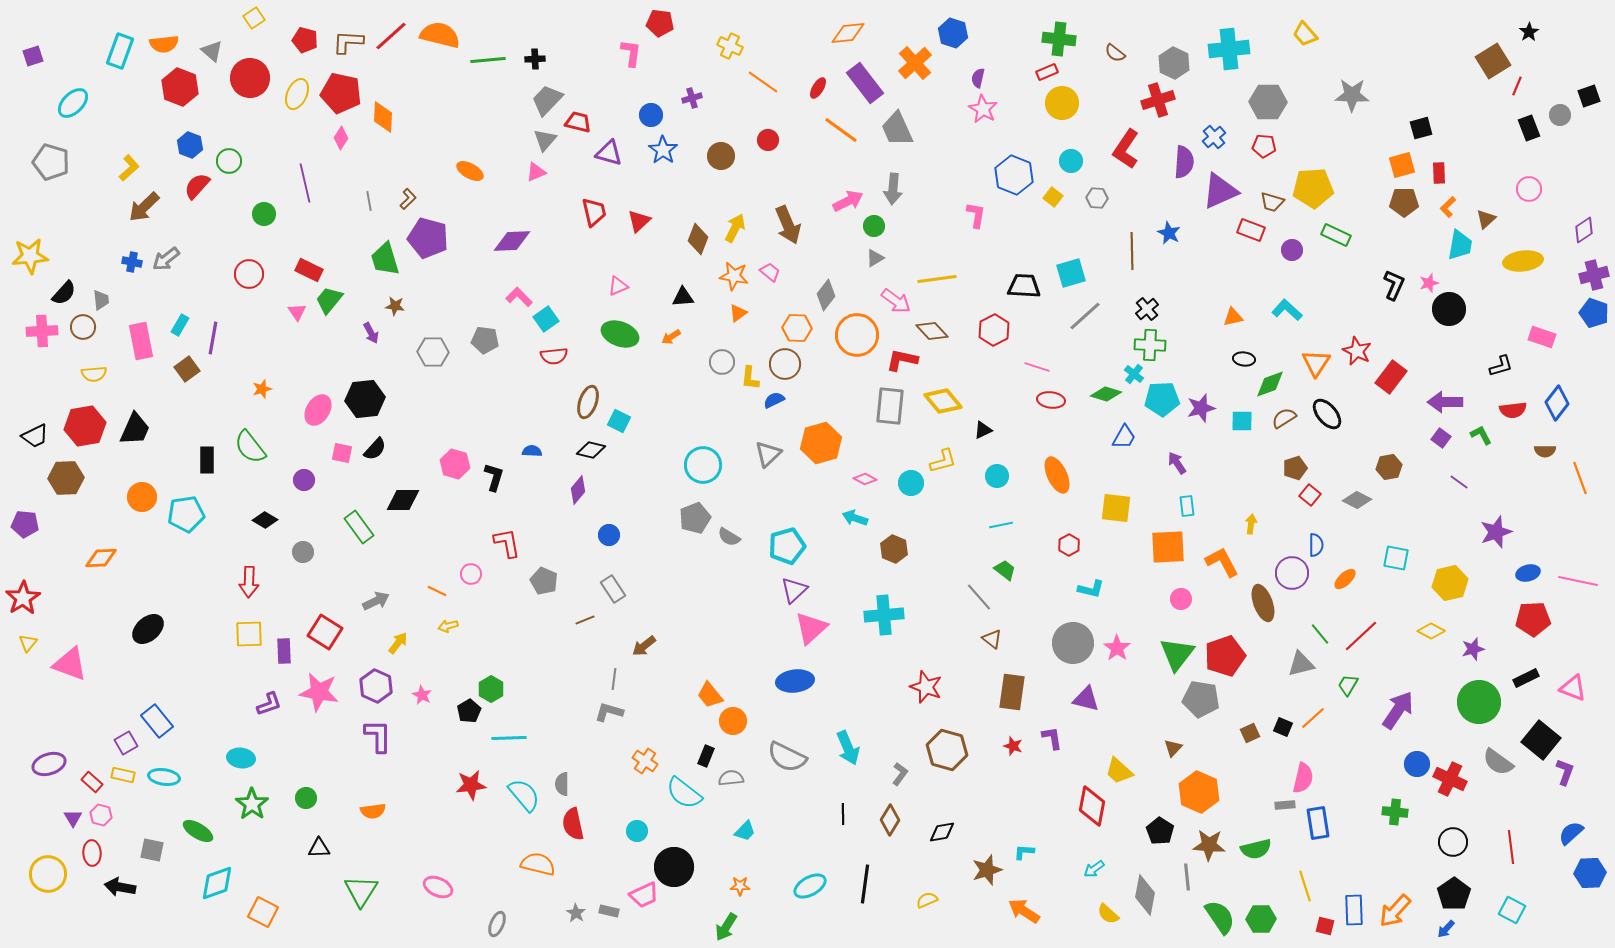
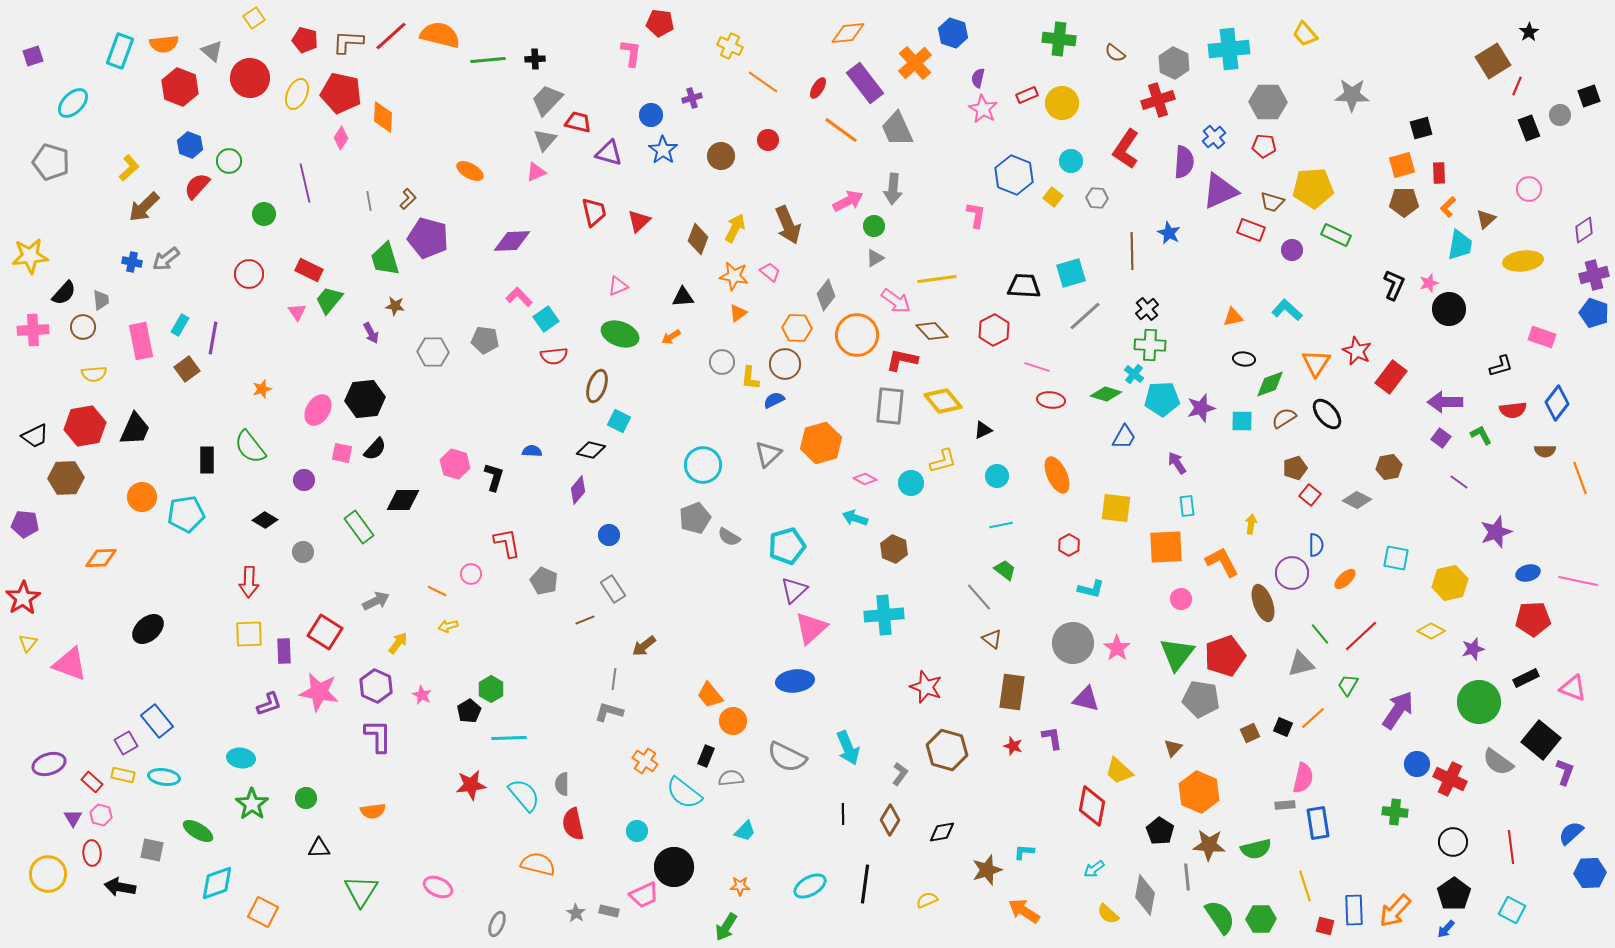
red rectangle at (1047, 72): moved 20 px left, 23 px down
pink cross at (42, 331): moved 9 px left, 1 px up
brown ellipse at (588, 402): moved 9 px right, 16 px up
orange square at (1168, 547): moved 2 px left
